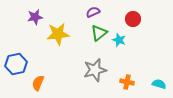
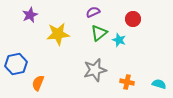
purple star: moved 5 px left, 2 px up; rotated 14 degrees counterclockwise
